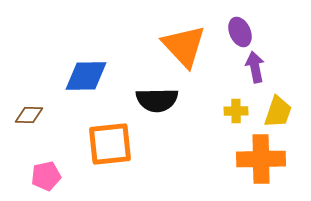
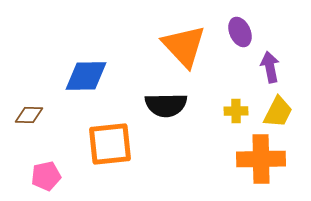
purple arrow: moved 15 px right
black semicircle: moved 9 px right, 5 px down
yellow trapezoid: rotated 8 degrees clockwise
